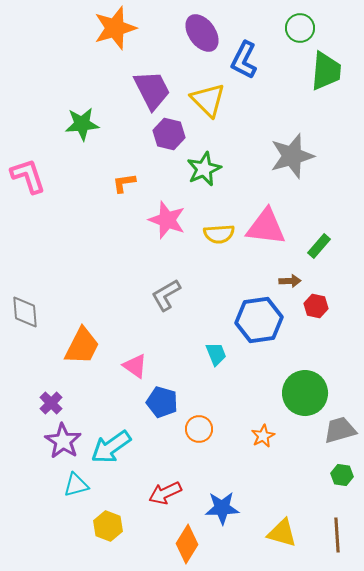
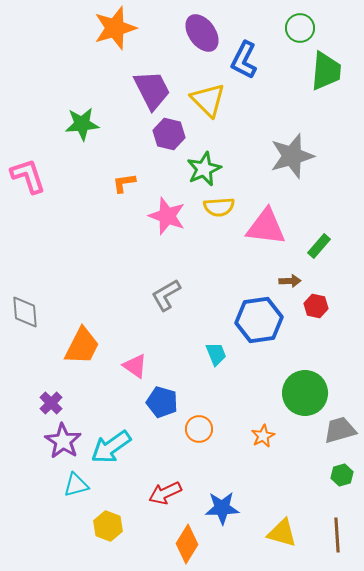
pink star at (167, 220): moved 4 px up
yellow semicircle at (219, 234): moved 27 px up
green hexagon at (342, 475): rotated 25 degrees counterclockwise
